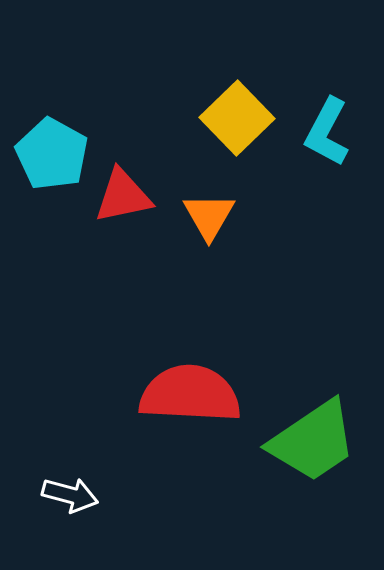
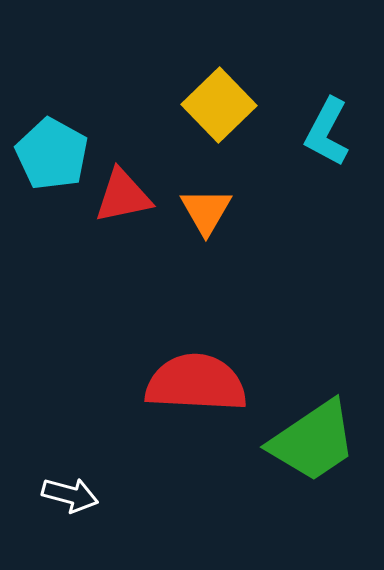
yellow square: moved 18 px left, 13 px up
orange triangle: moved 3 px left, 5 px up
red semicircle: moved 6 px right, 11 px up
